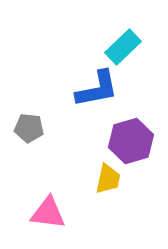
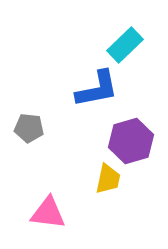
cyan rectangle: moved 2 px right, 2 px up
